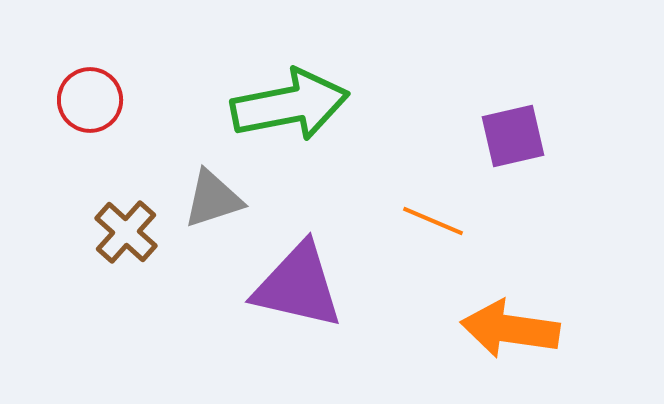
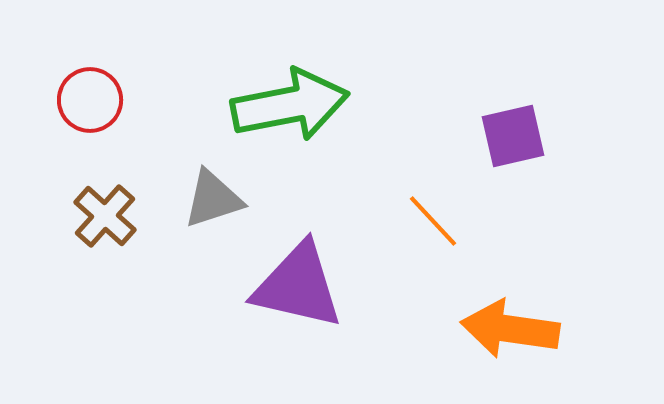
orange line: rotated 24 degrees clockwise
brown cross: moved 21 px left, 16 px up
